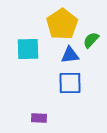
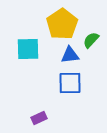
purple rectangle: rotated 28 degrees counterclockwise
